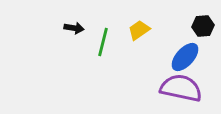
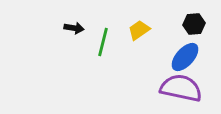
black hexagon: moved 9 px left, 2 px up
